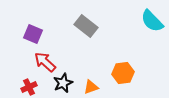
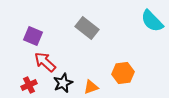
gray rectangle: moved 1 px right, 2 px down
purple square: moved 2 px down
red cross: moved 2 px up
